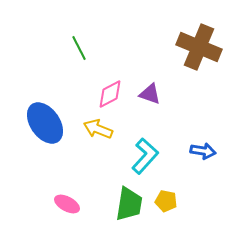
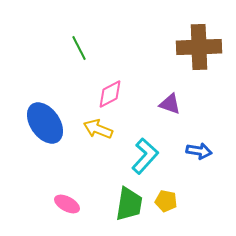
brown cross: rotated 24 degrees counterclockwise
purple triangle: moved 20 px right, 10 px down
blue arrow: moved 4 px left
